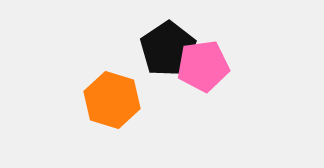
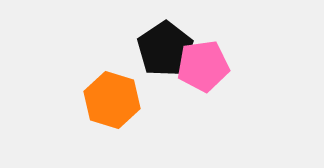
black pentagon: moved 3 px left
